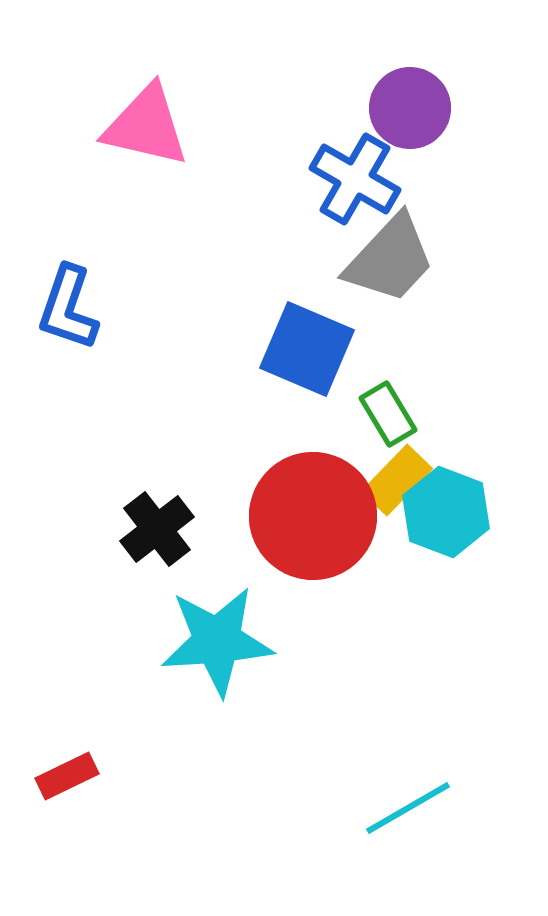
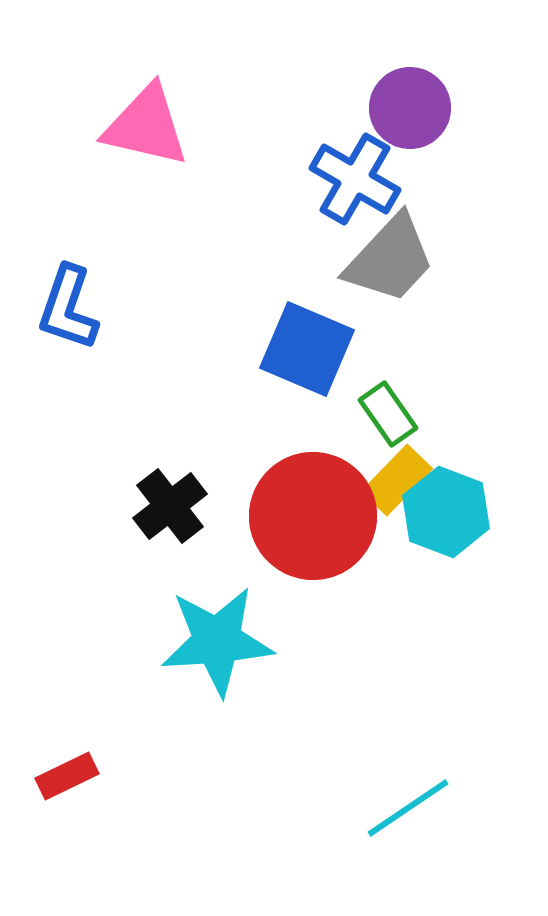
green rectangle: rotated 4 degrees counterclockwise
black cross: moved 13 px right, 23 px up
cyan line: rotated 4 degrees counterclockwise
